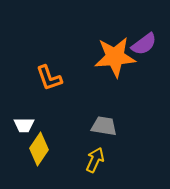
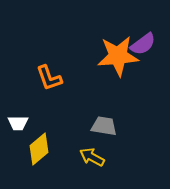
purple semicircle: moved 1 px left
orange star: moved 3 px right, 1 px up
white trapezoid: moved 6 px left, 2 px up
yellow diamond: rotated 16 degrees clockwise
yellow arrow: moved 3 px left, 3 px up; rotated 85 degrees counterclockwise
